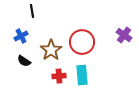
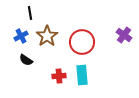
black line: moved 2 px left, 2 px down
brown star: moved 4 px left, 14 px up
black semicircle: moved 2 px right, 1 px up
